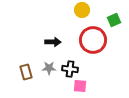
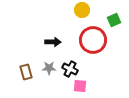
black cross: rotated 21 degrees clockwise
